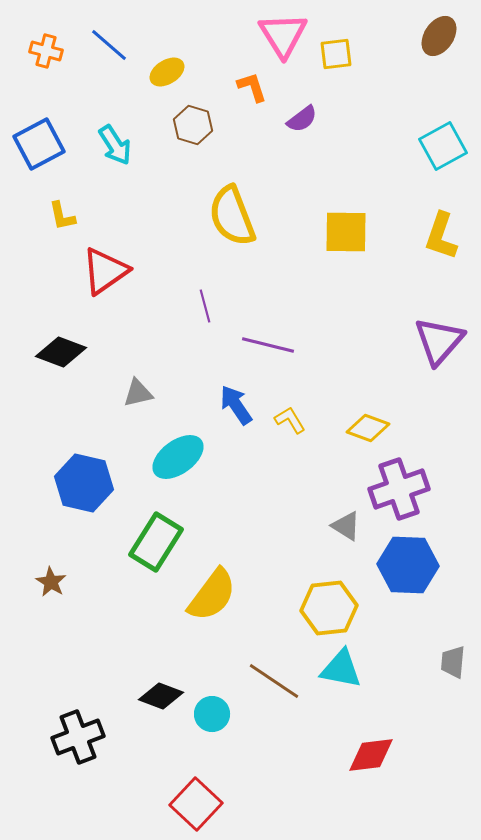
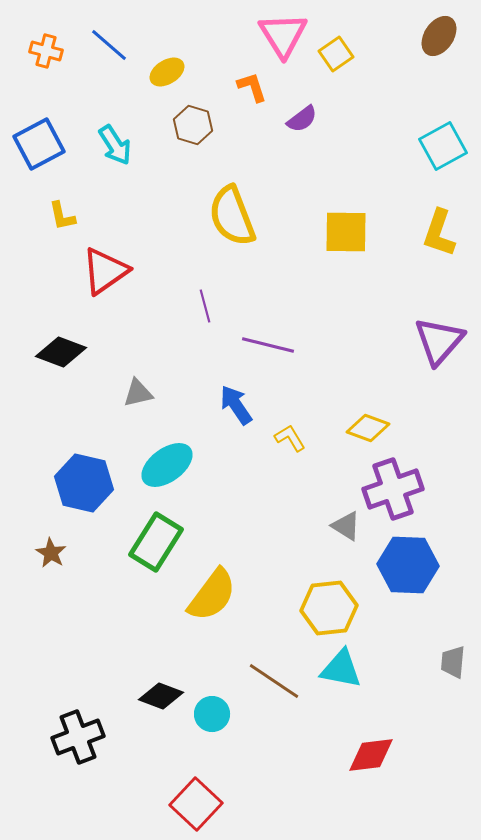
yellow square at (336, 54): rotated 28 degrees counterclockwise
yellow L-shape at (441, 236): moved 2 px left, 3 px up
yellow L-shape at (290, 420): moved 18 px down
cyan ellipse at (178, 457): moved 11 px left, 8 px down
purple cross at (399, 489): moved 6 px left
brown star at (51, 582): moved 29 px up
